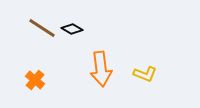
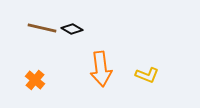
brown line: rotated 20 degrees counterclockwise
yellow L-shape: moved 2 px right, 1 px down
